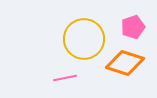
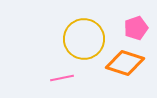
pink pentagon: moved 3 px right, 1 px down
pink line: moved 3 px left
